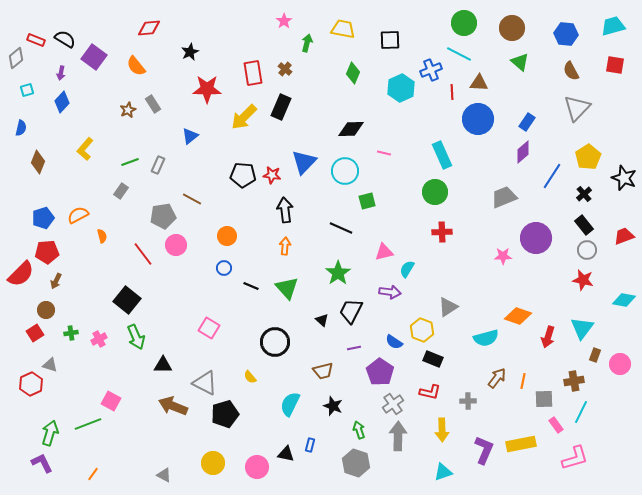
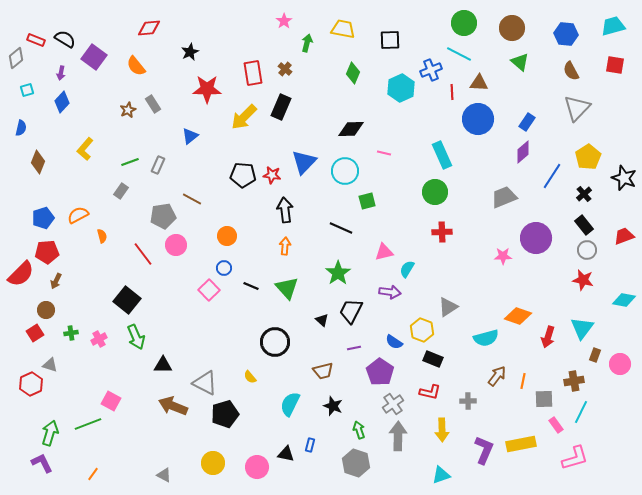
pink square at (209, 328): moved 38 px up; rotated 15 degrees clockwise
brown arrow at (497, 378): moved 2 px up
cyan triangle at (443, 472): moved 2 px left, 3 px down
